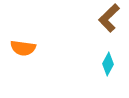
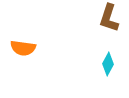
brown L-shape: rotated 28 degrees counterclockwise
